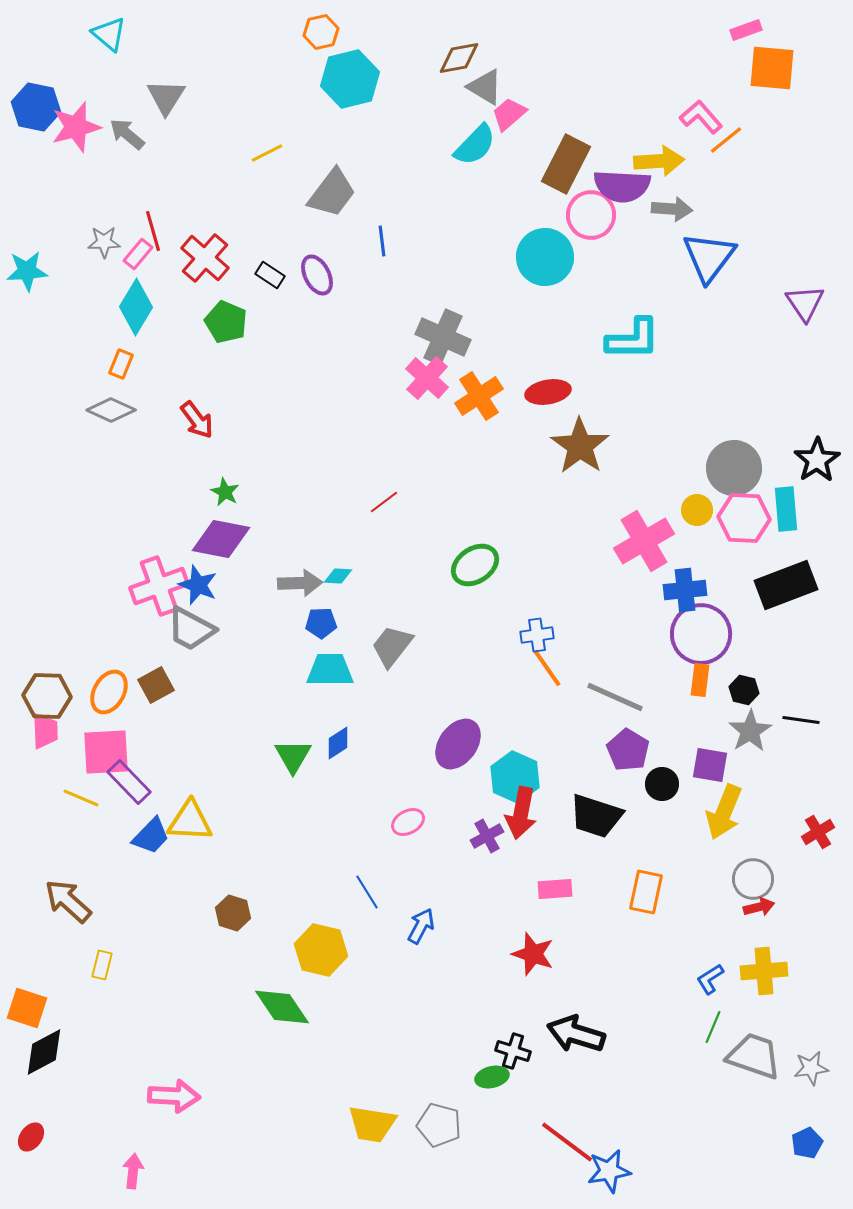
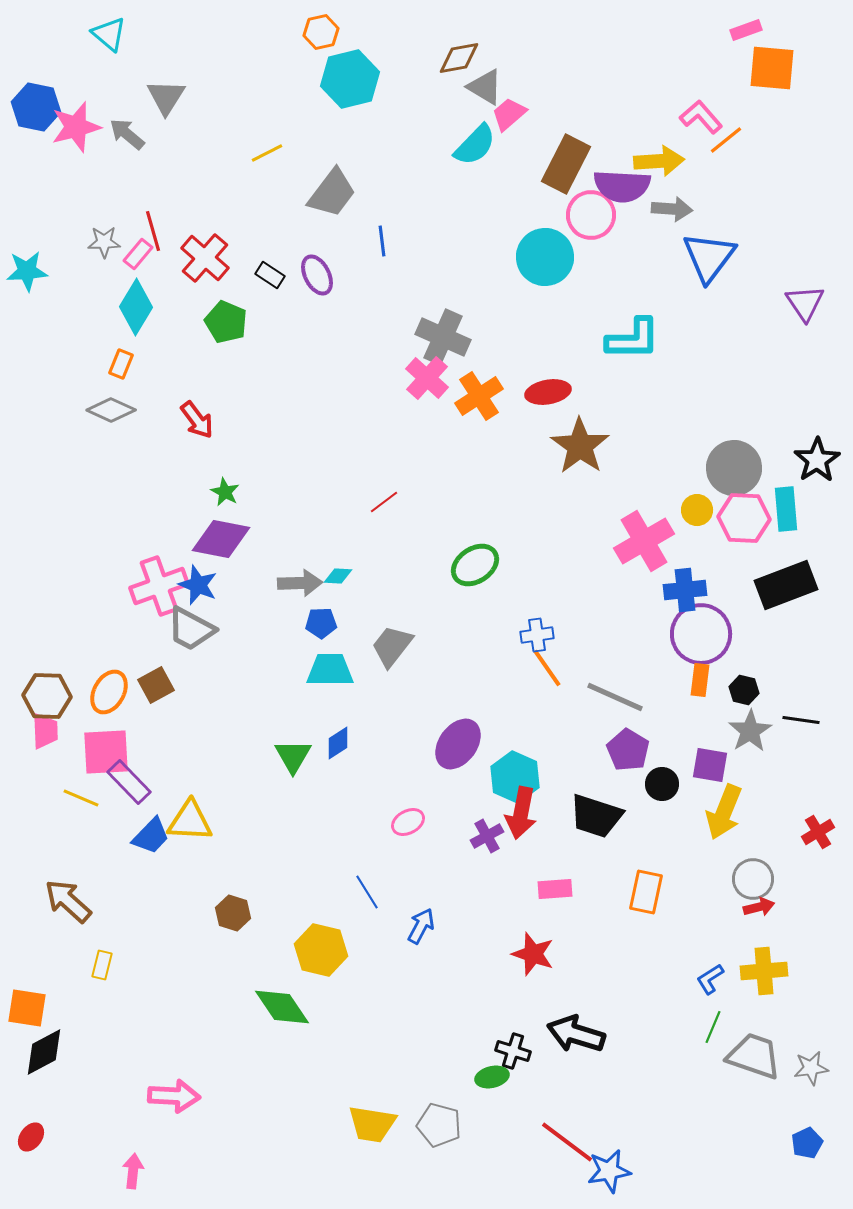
orange square at (27, 1008): rotated 9 degrees counterclockwise
